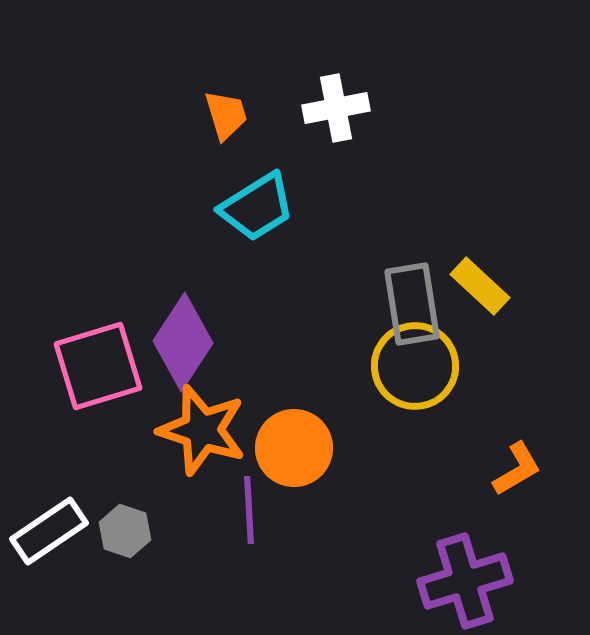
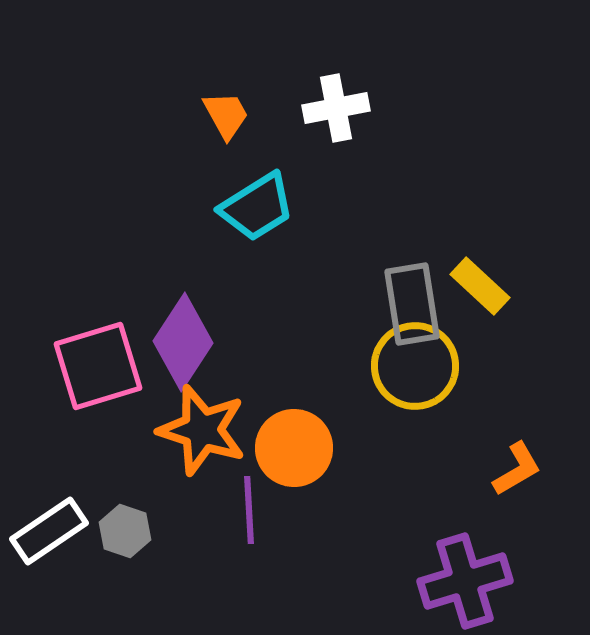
orange trapezoid: rotated 12 degrees counterclockwise
